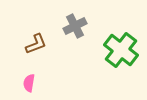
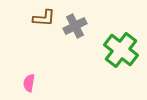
brown L-shape: moved 8 px right, 26 px up; rotated 25 degrees clockwise
